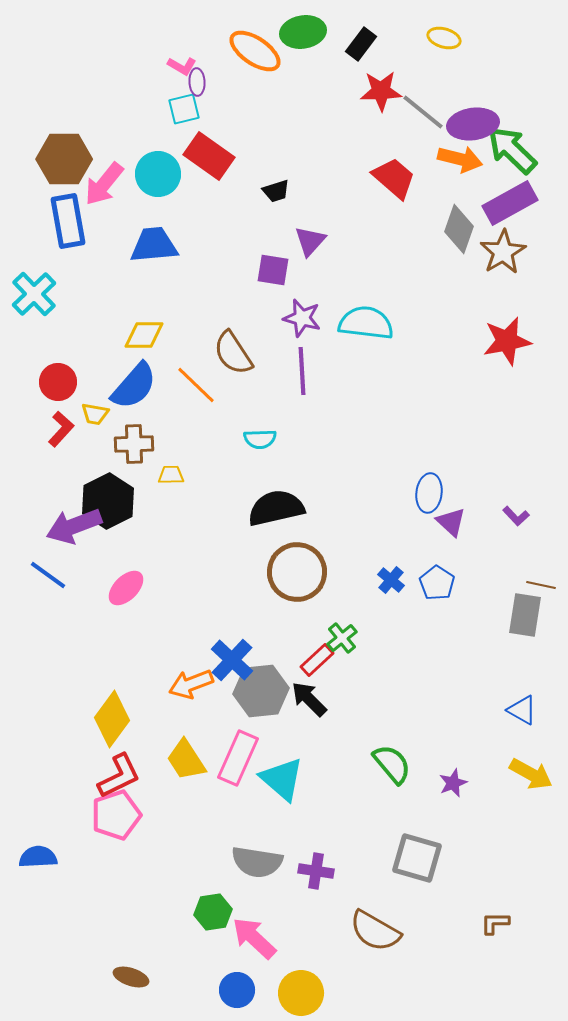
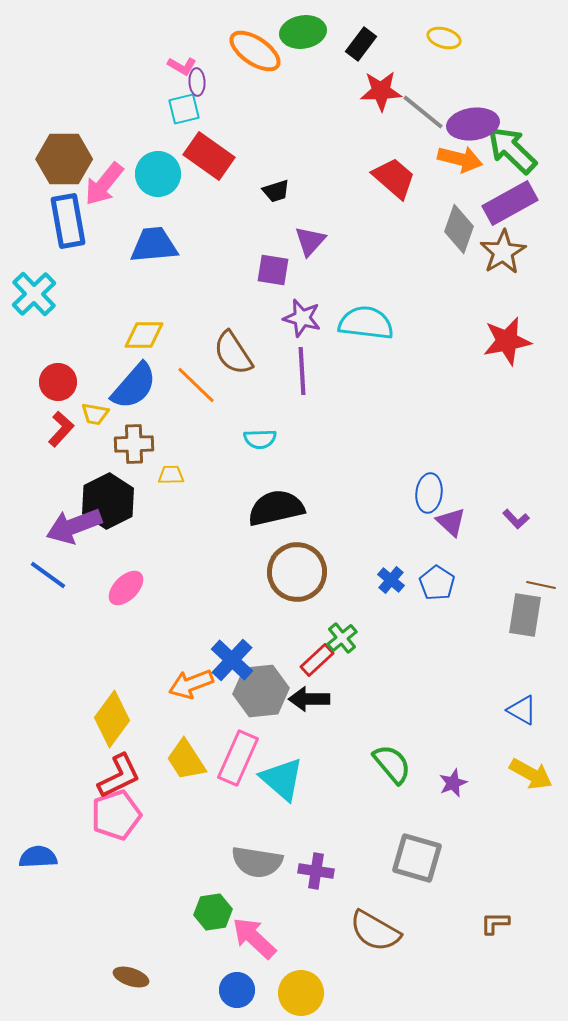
purple L-shape at (516, 516): moved 3 px down
black arrow at (309, 699): rotated 45 degrees counterclockwise
